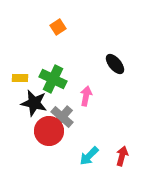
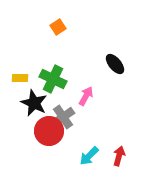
pink arrow: rotated 18 degrees clockwise
black star: rotated 12 degrees clockwise
gray cross: moved 1 px right; rotated 15 degrees clockwise
red arrow: moved 3 px left
